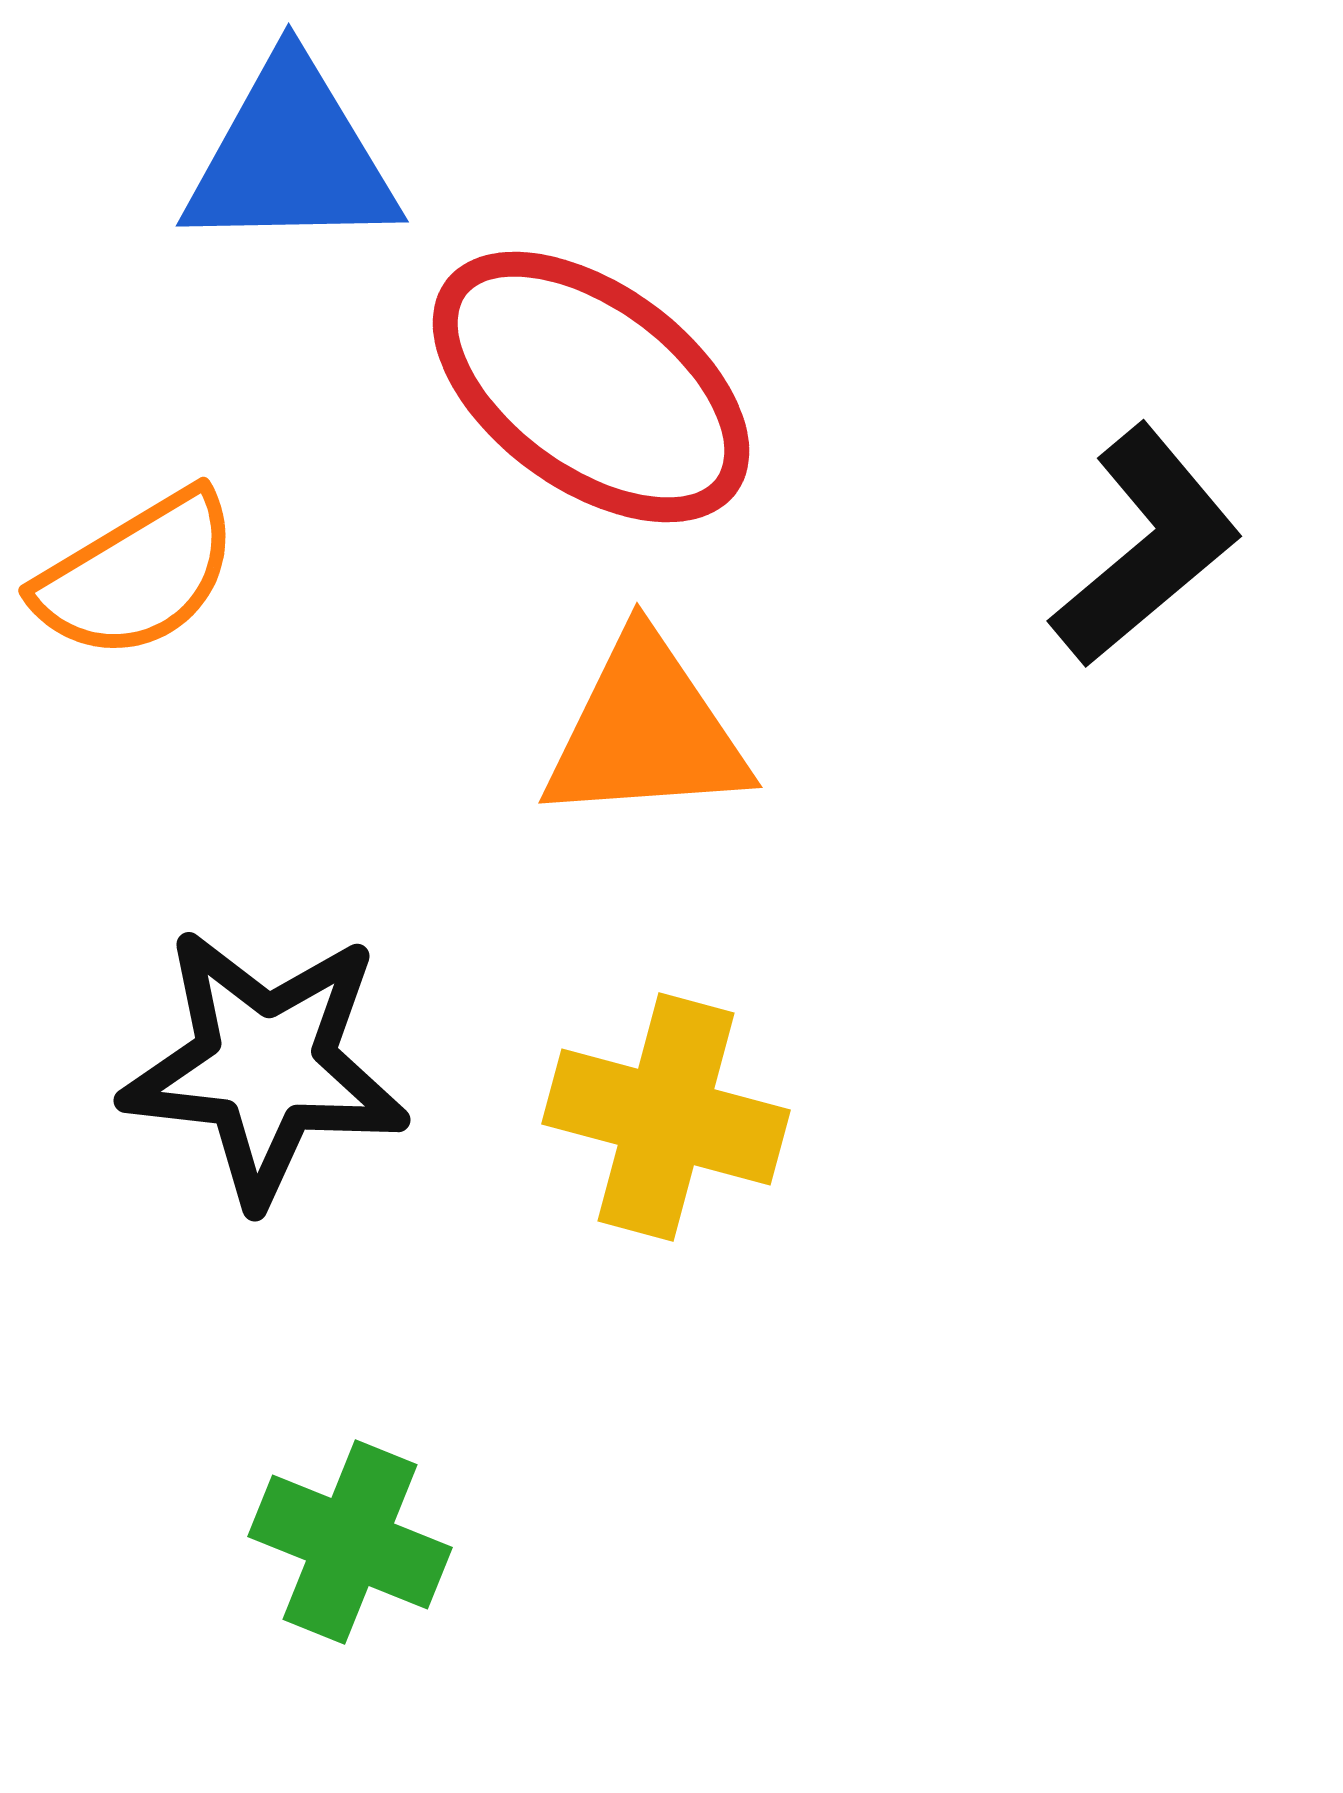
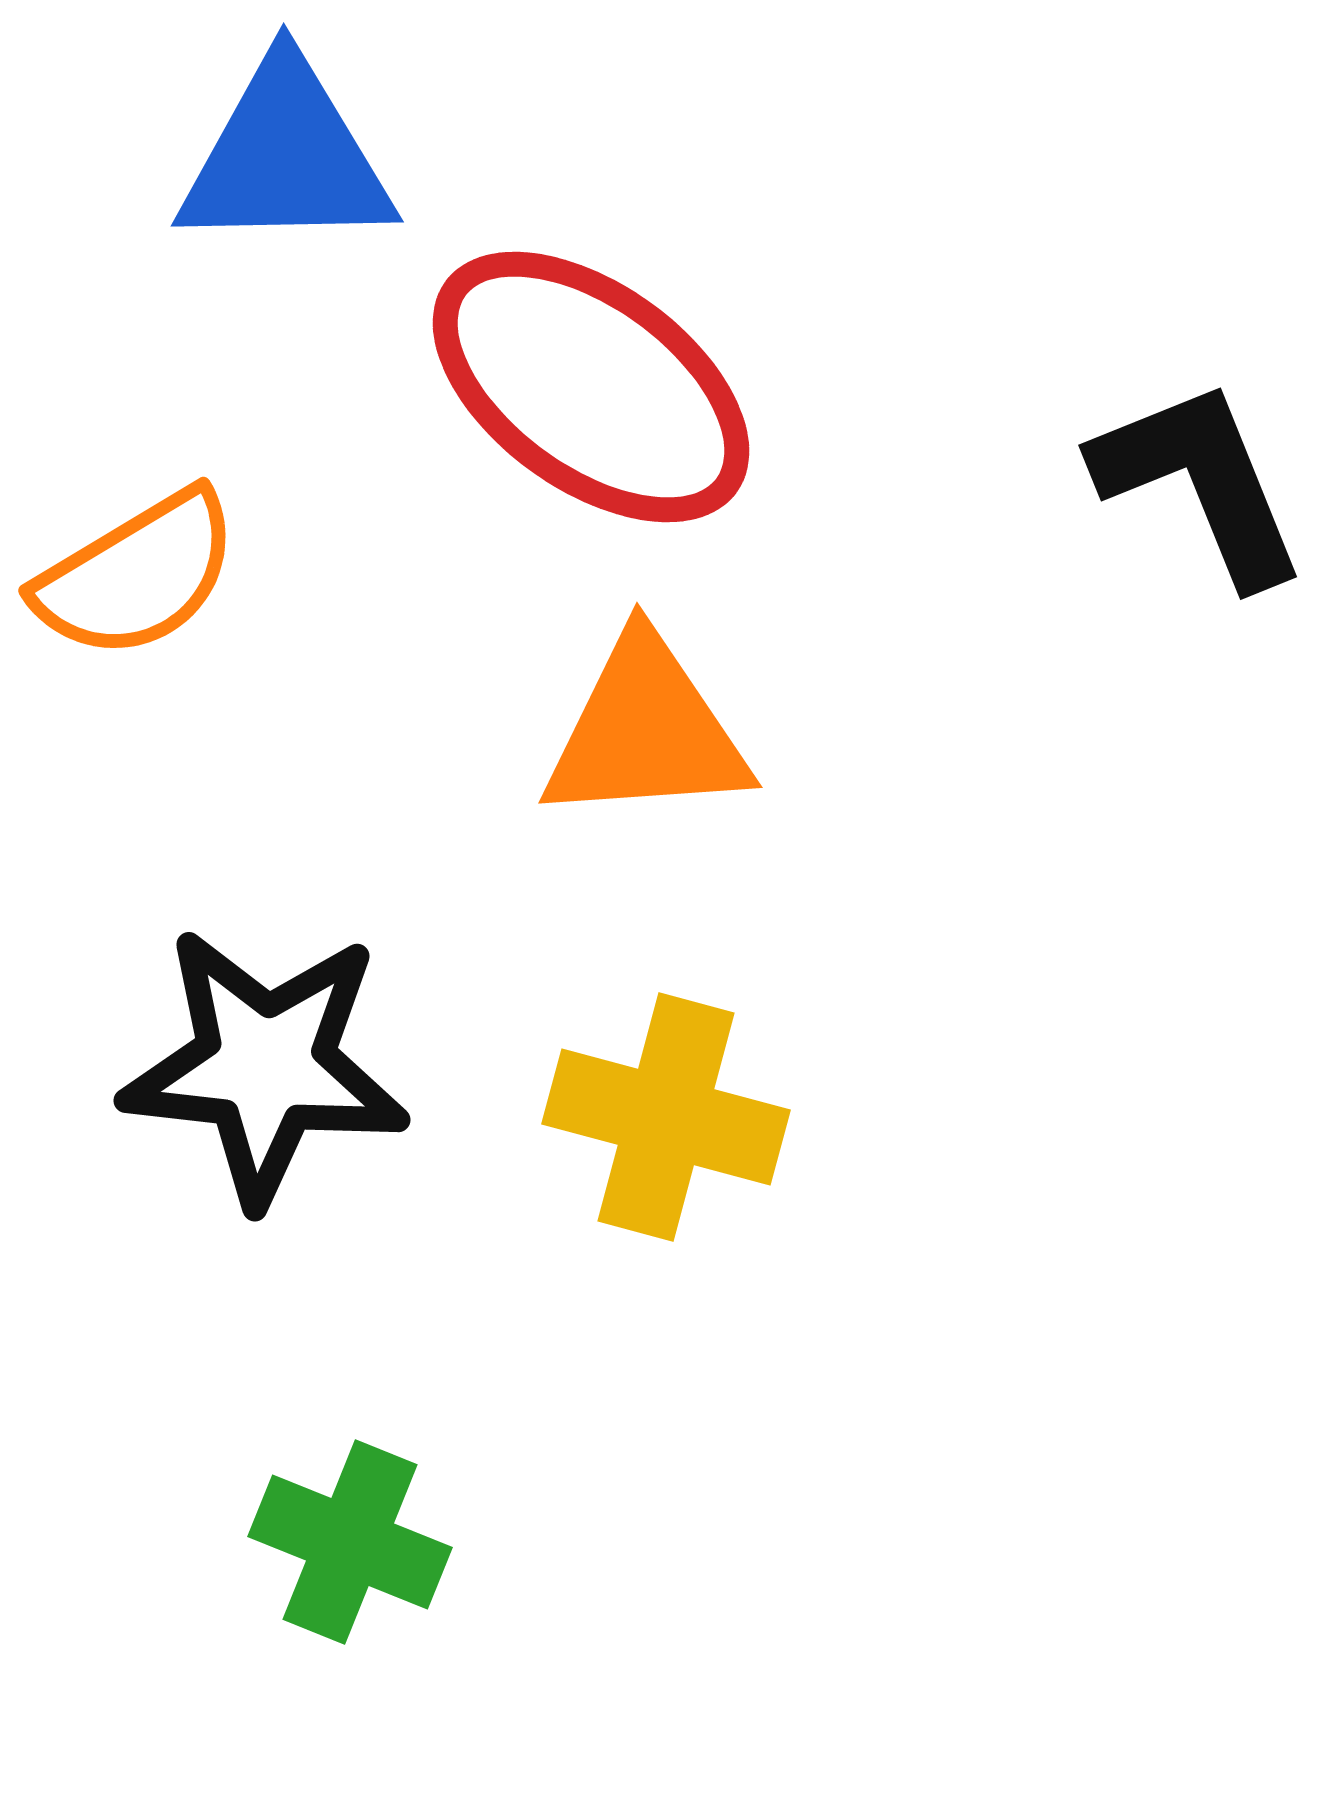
blue triangle: moved 5 px left
black L-shape: moved 54 px right, 64 px up; rotated 72 degrees counterclockwise
